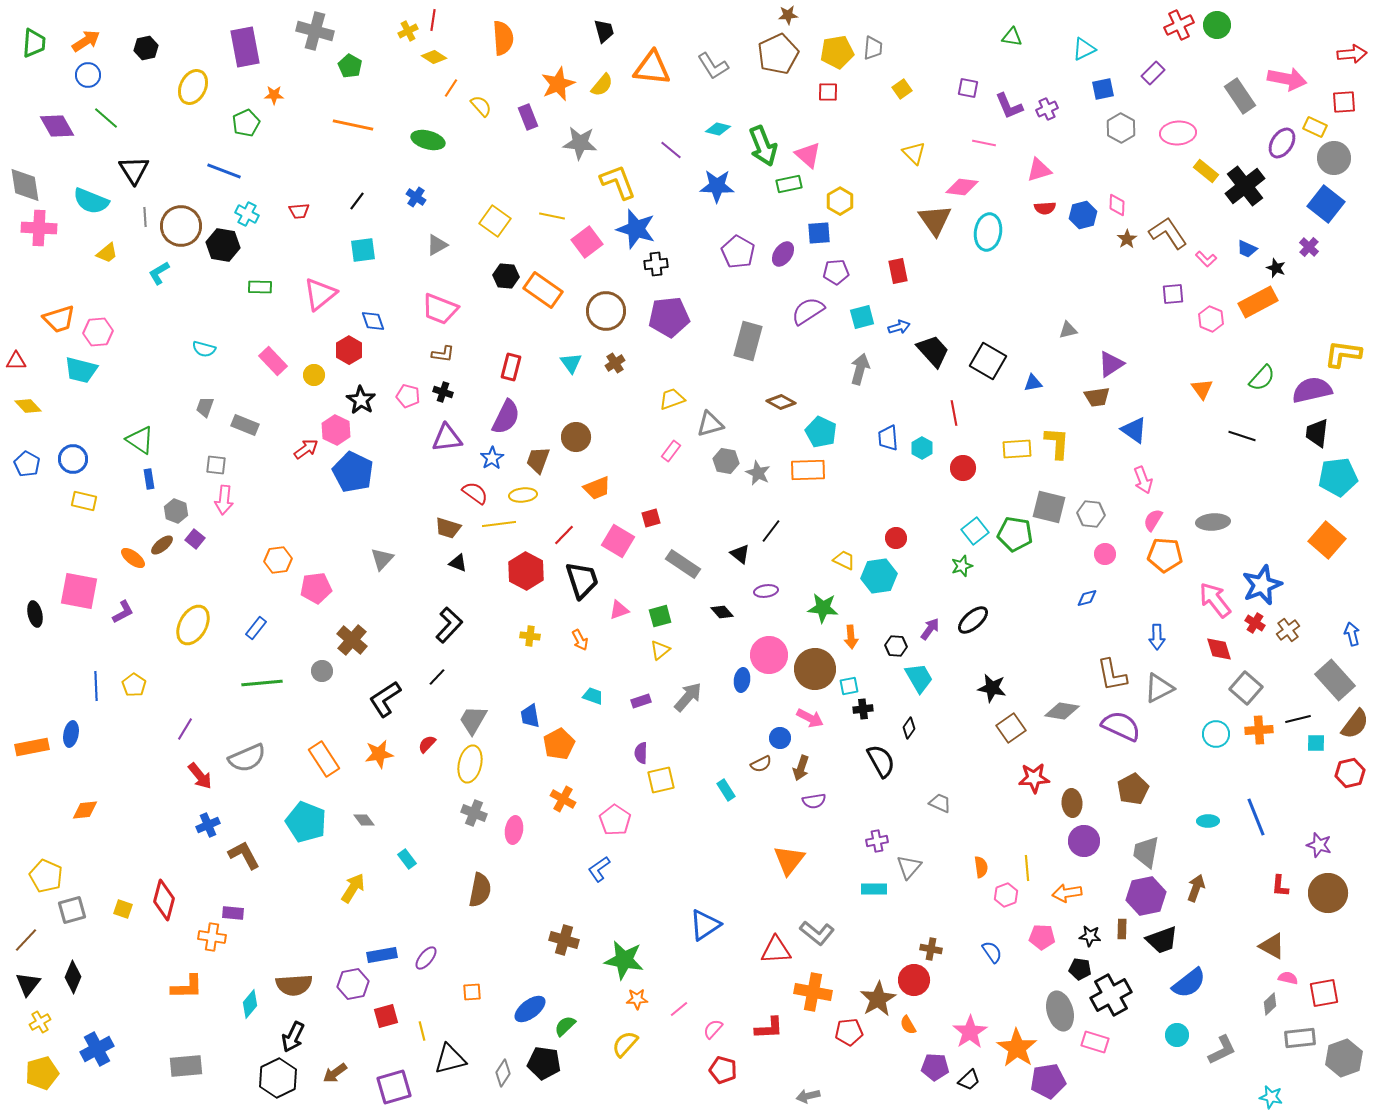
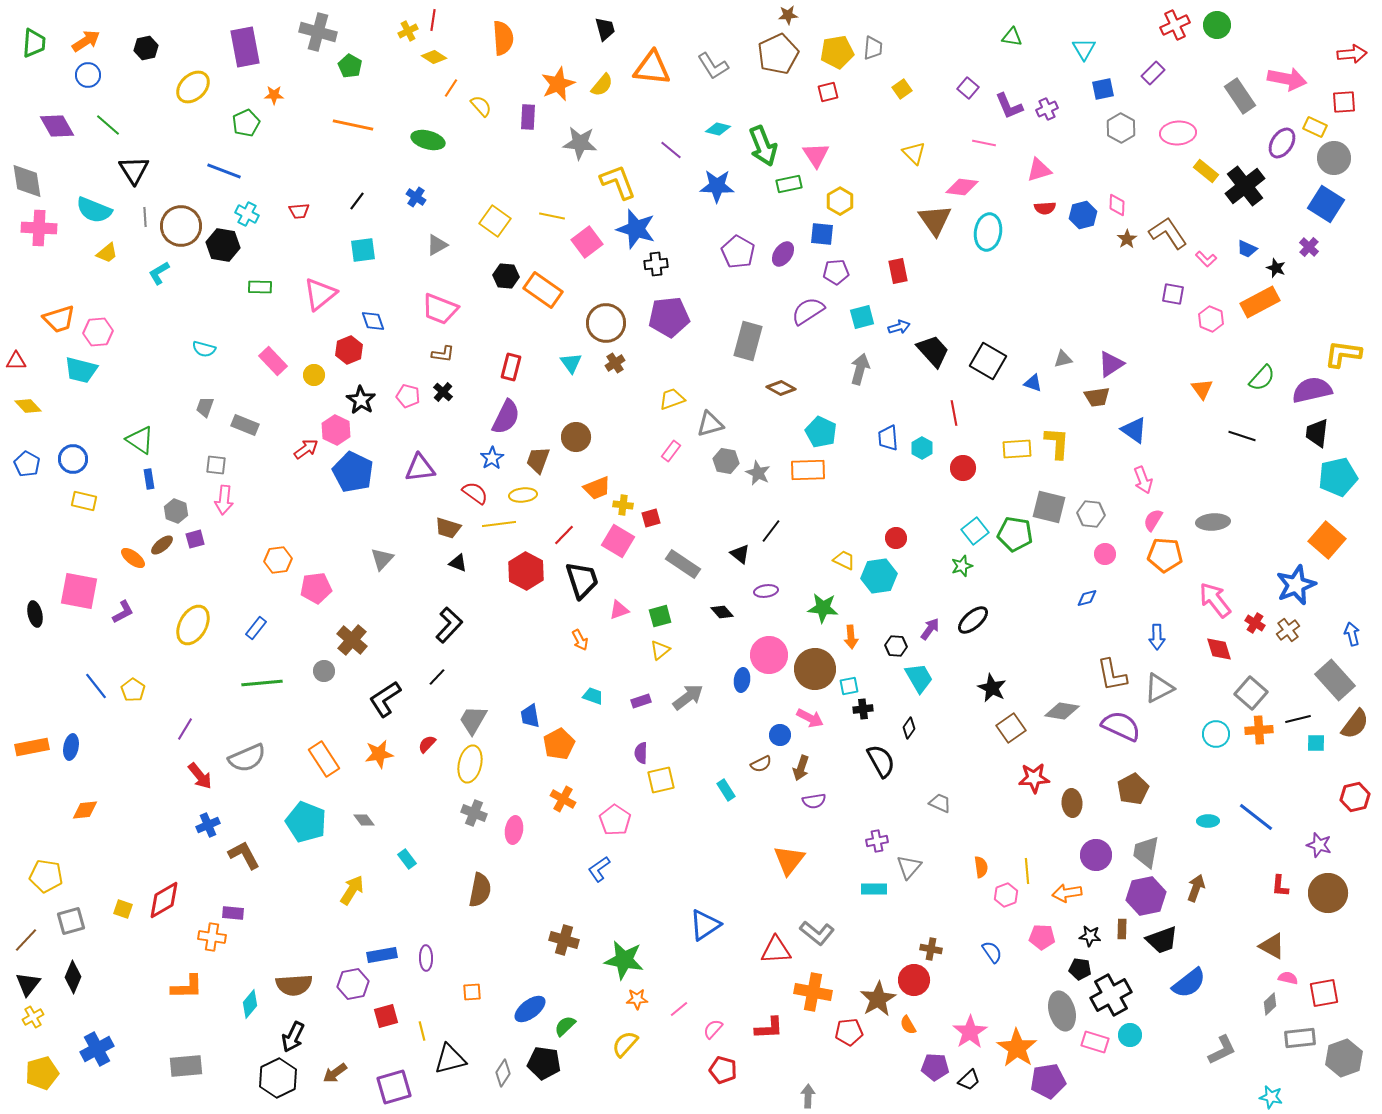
red cross at (1179, 25): moved 4 px left
gray cross at (315, 31): moved 3 px right, 1 px down
black trapezoid at (604, 31): moved 1 px right, 2 px up
cyan triangle at (1084, 49): rotated 35 degrees counterclockwise
yellow ellipse at (193, 87): rotated 20 degrees clockwise
purple square at (968, 88): rotated 30 degrees clockwise
red square at (828, 92): rotated 15 degrees counterclockwise
purple rectangle at (528, 117): rotated 25 degrees clockwise
green line at (106, 118): moved 2 px right, 7 px down
pink triangle at (808, 155): moved 8 px right; rotated 16 degrees clockwise
gray diamond at (25, 185): moved 2 px right, 4 px up
cyan semicircle at (91, 201): moved 3 px right, 9 px down
blue square at (1326, 204): rotated 6 degrees counterclockwise
blue square at (819, 233): moved 3 px right, 1 px down; rotated 10 degrees clockwise
purple square at (1173, 294): rotated 15 degrees clockwise
orange rectangle at (1258, 302): moved 2 px right
brown circle at (606, 311): moved 12 px down
gray triangle at (1068, 330): moved 5 px left, 29 px down
red hexagon at (349, 350): rotated 8 degrees clockwise
blue triangle at (1033, 383): rotated 30 degrees clockwise
black cross at (443, 392): rotated 24 degrees clockwise
brown diamond at (781, 402): moved 14 px up
purple triangle at (447, 438): moved 27 px left, 30 px down
cyan pentagon at (1338, 477): rotated 6 degrees counterclockwise
purple square at (195, 539): rotated 36 degrees clockwise
blue star at (1262, 585): moved 34 px right
yellow cross at (530, 636): moved 93 px right, 131 px up
gray circle at (322, 671): moved 2 px right
yellow pentagon at (134, 685): moved 1 px left, 5 px down
blue line at (96, 686): rotated 36 degrees counterclockwise
black star at (992, 688): rotated 16 degrees clockwise
gray square at (1246, 688): moved 5 px right, 5 px down
gray arrow at (688, 697): rotated 12 degrees clockwise
blue ellipse at (71, 734): moved 13 px down
blue circle at (780, 738): moved 3 px up
red hexagon at (1350, 773): moved 5 px right, 24 px down
blue line at (1256, 817): rotated 30 degrees counterclockwise
purple circle at (1084, 841): moved 12 px right, 14 px down
yellow line at (1027, 868): moved 3 px down
yellow pentagon at (46, 876): rotated 16 degrees counterclockwise
yellow arrow at (353, 888): moved 1 px left, 2 px down
red diamond at (164, 900): rotated 45 degrees clockwise
gray square at (72, 910): moved 1 px left, 11 px down
purple ellipse at (426, 958): rotated 40 degrees counterclockwise
gray ellipse at (1060, 1011): moved 2 px right
yellow cross at (40, 1022): moved 7 px left, 5 px up
cyan circle at (1177, 1035): moved 47 px left
gray arrow at (808, 1096): rotated 105 degrees clockwise
